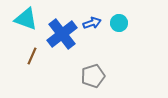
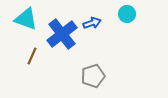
cyan circle: moved 8 px right, 9 px up
